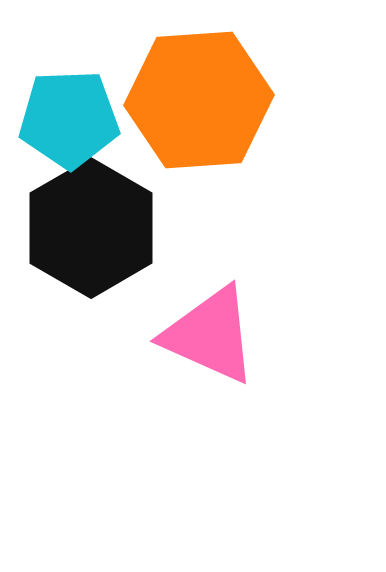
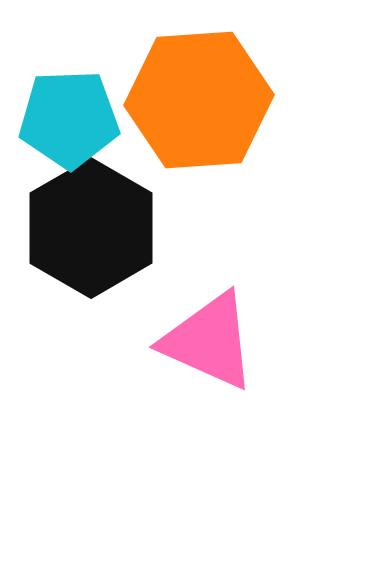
pink triangle: moved 1 px left, 6 px down
